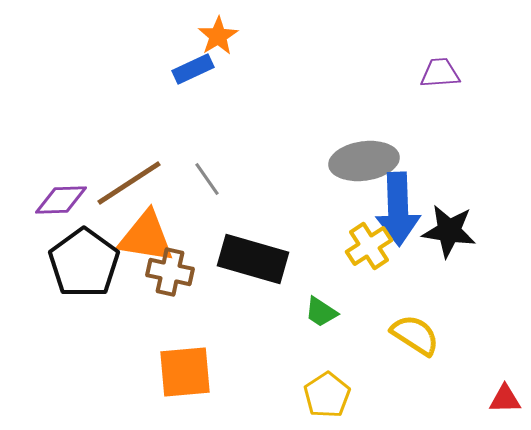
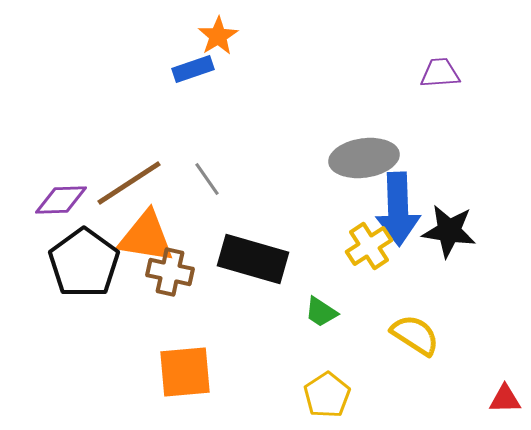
blue rectangle: rotated 6 degrees clockwise
gray ellipse: moved 3 px up
